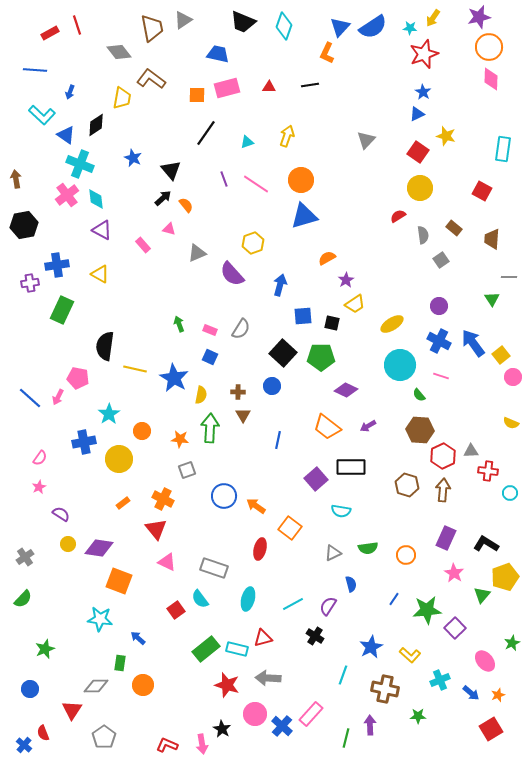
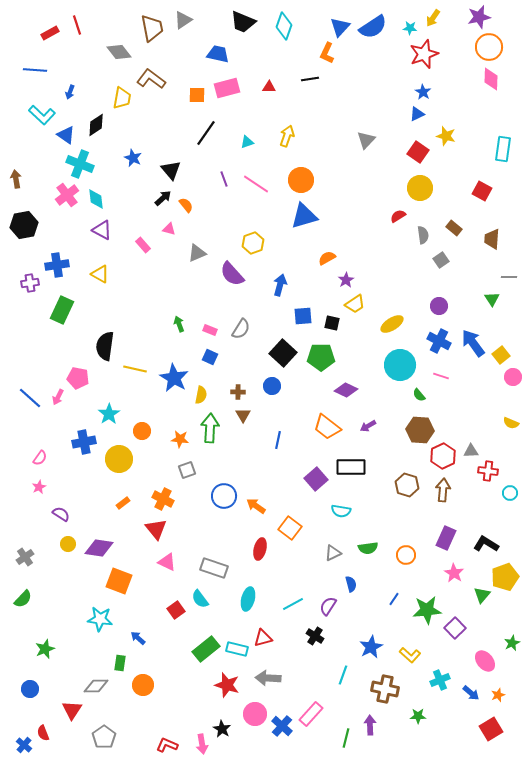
black line at (310, 85): moved 6 px up
